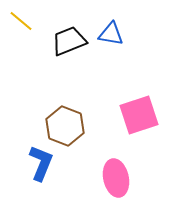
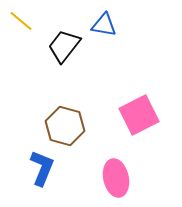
blue triangle: moved 7 px left, 9 px up
black trapezoid: moved 5 px left, 5 px down; rotated 30 degrees counterclockwise
pink square: rotated 9 degrees counterclockwise
brown hexagon: rotated 6 degrees counterclockwise
blue L-shape: moved 1 px right, 5 px down
